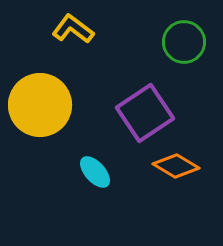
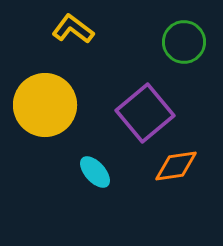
yellow circle: moved 5 px right
purple square: rotated 6 degrees counterclockwise
orange diamond: rotated 39 degrees counterclockwise
